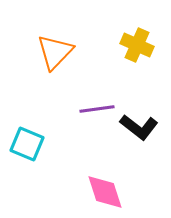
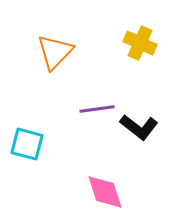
yellow cross: moved 3 px right, 2 px up
cyan square: rotated 8 degrees counterclockwise
